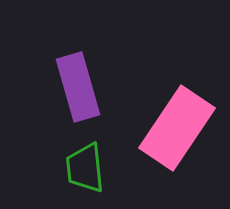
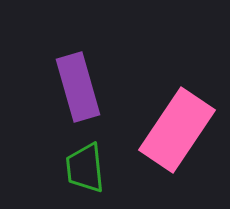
pink rectangle: moved 2 px down
